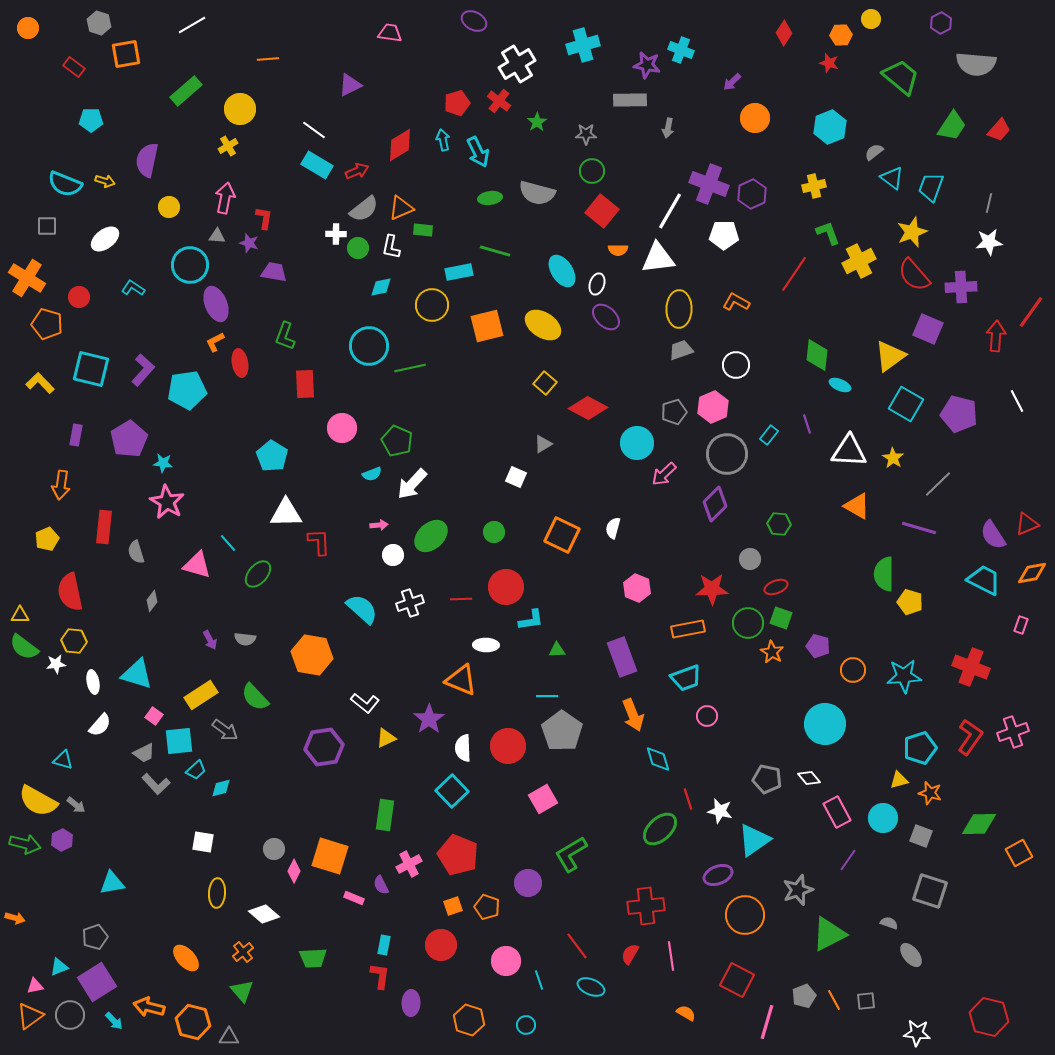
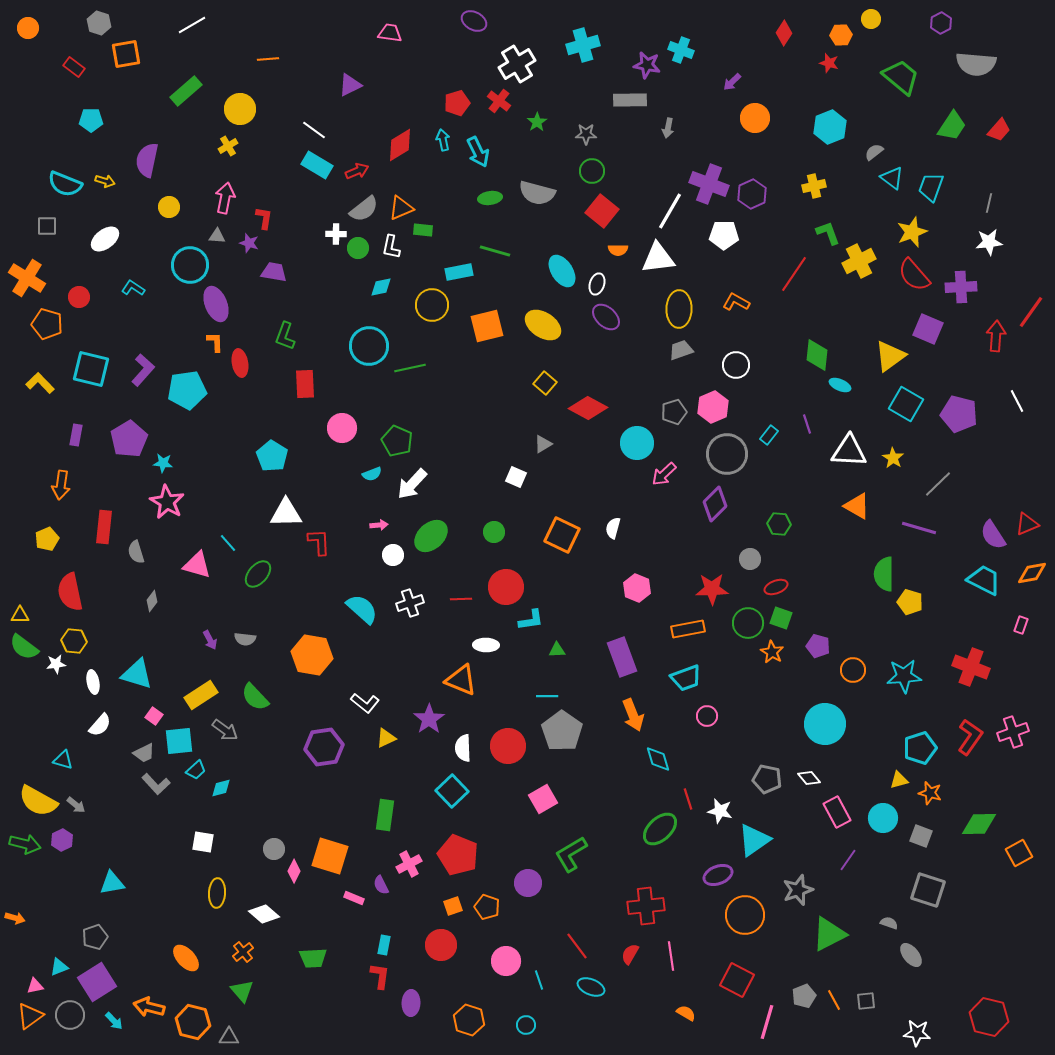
orange L-shape at (215, 342): rotated 115 degrees clockwise
gray square at (930, 891): moved 2 px left, 1 px up
